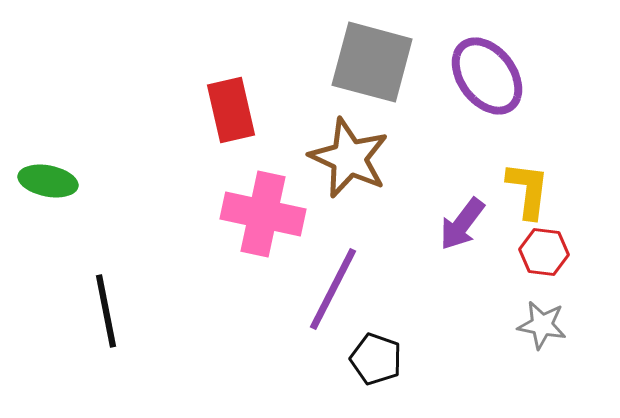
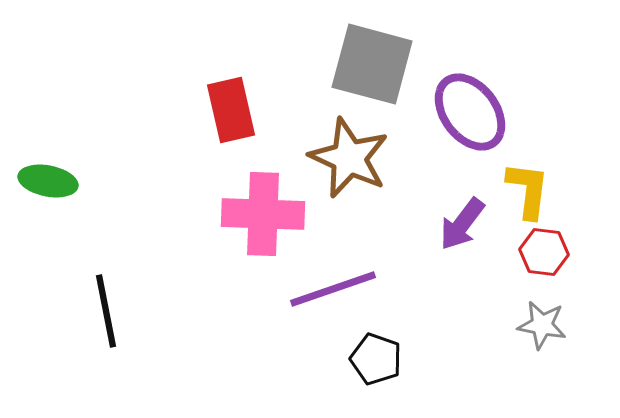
gray square: moved 2 px down
purple ellipse: moved 17 px left, 36 px down
pink cross: rotated 10 degrees counterclockwise
purple line: rotated 44 degrees clockwise
